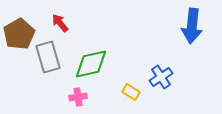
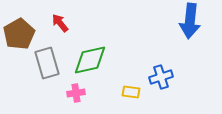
blue arrow: moved 2 px left, 5 px up
gray rectangle: moved 1 px left, 6 px down
green diamond: moved 1 px left, 4 px up
blue cross: rotated 15 degrees clockwise
yellow rectangle: rotated 24 degrees counterclockwise
pink cross: moved 2 px left, 4 px up
